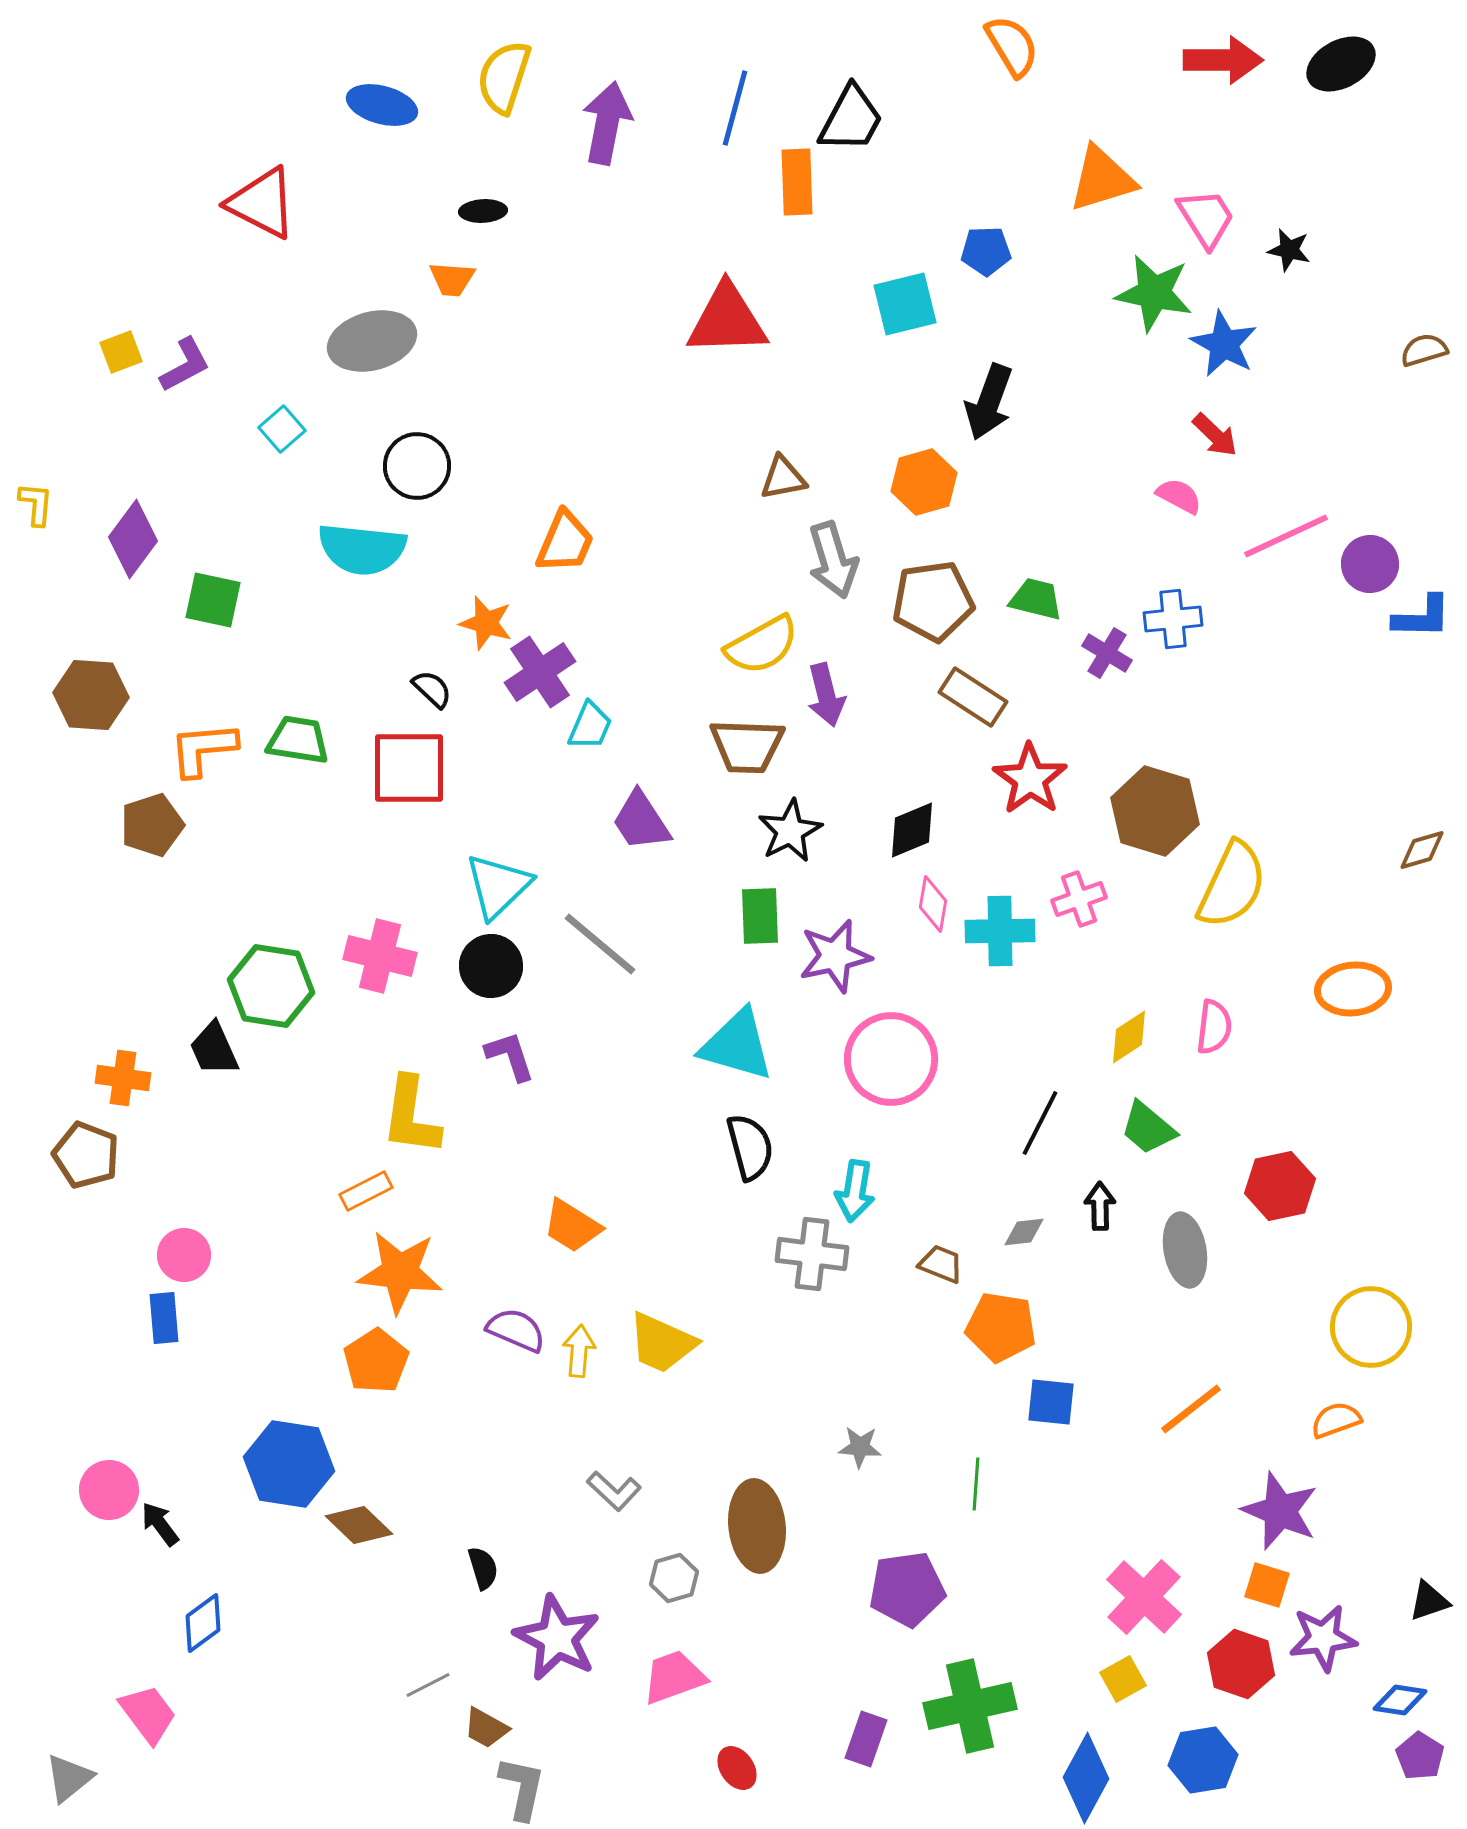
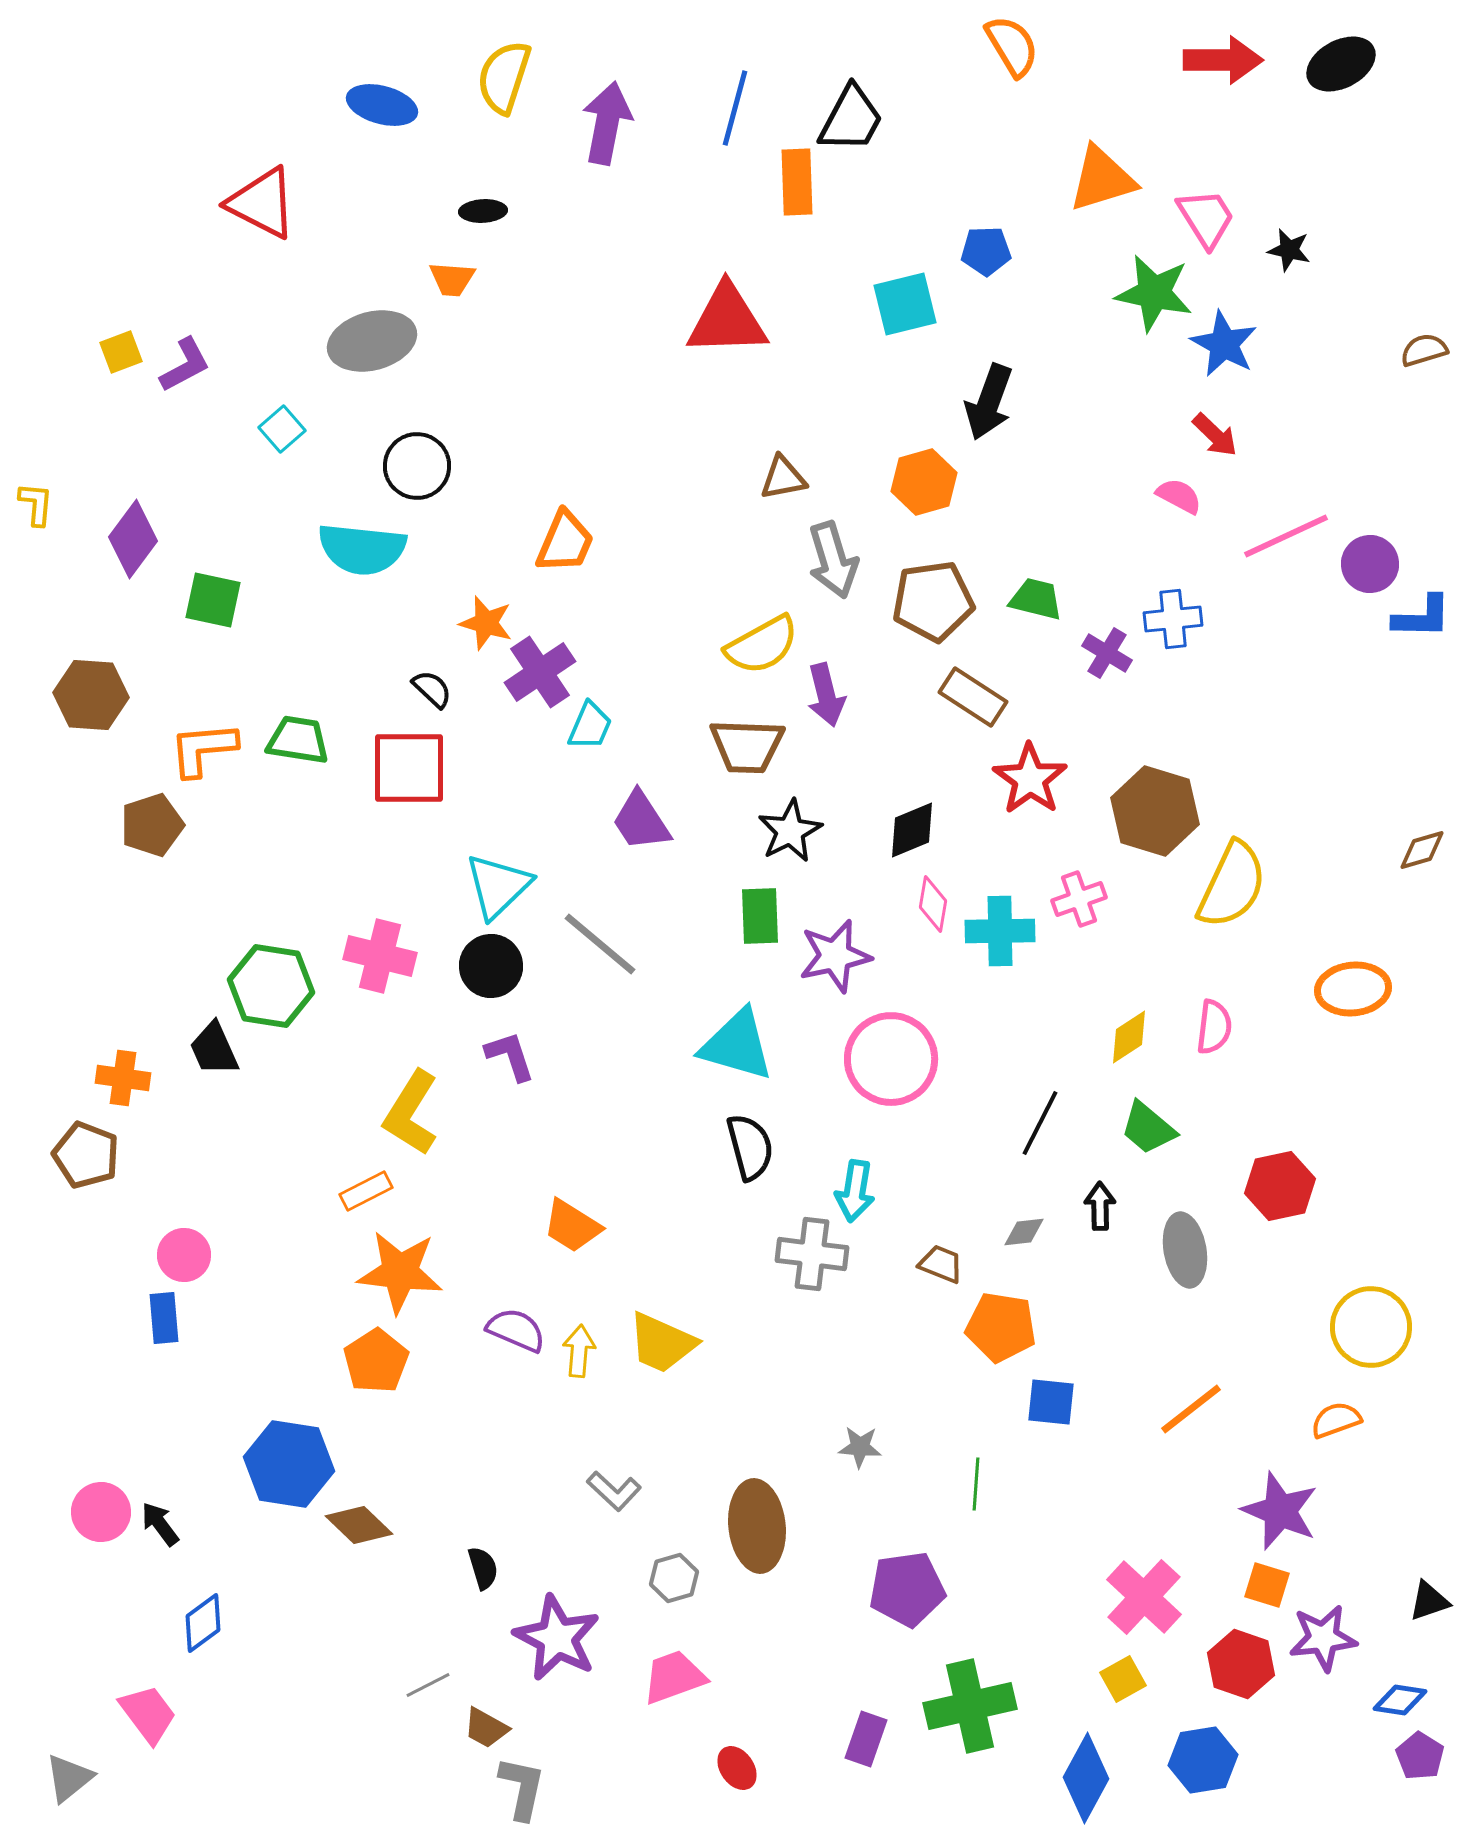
yellow L-shape at (411, 1116): moved 3 px up; rotated 24 degrees clockwise
pink circle at (109, 1490): moved 8 px left, 22 px down
